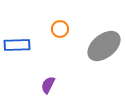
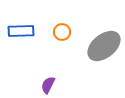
orange circle: moved 2 px right, 3 px down
blue rectangle: moved 4 px right, 14 px up
